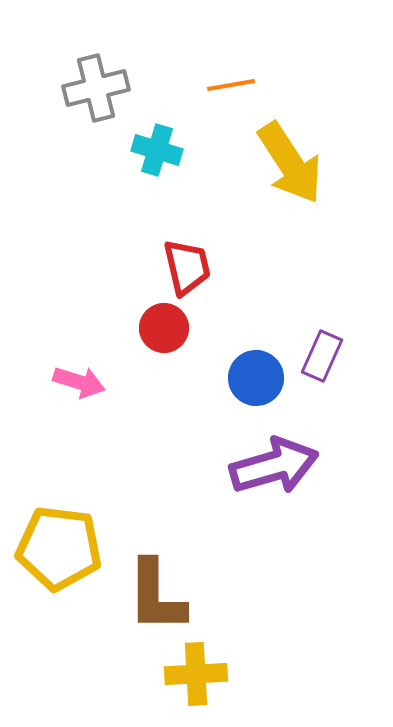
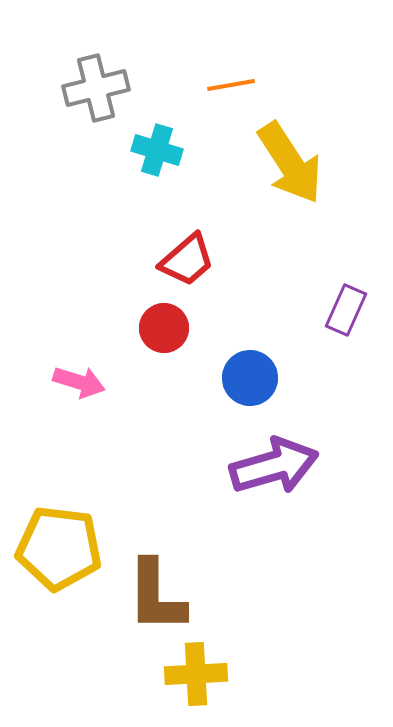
red trapezoid: moved 7 px up; rotated 62 degrees clockwise
purple rectangle: moved 24 px right, 46 px up
blue circle: moved 6 px left
